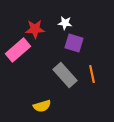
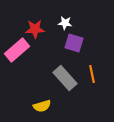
pink rectangle: moved 1 px left
gray rectangle: moved 3 px down
